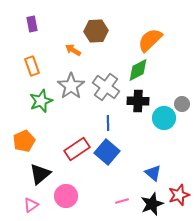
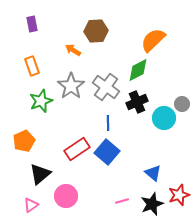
orange semicircle: moved 3 px right
black cross: moved 1 px left, 1 px down; rotated 25 degrees counterclockwise
